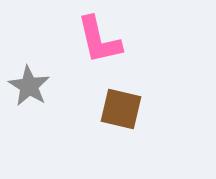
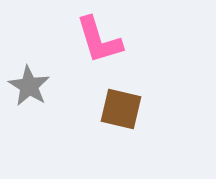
pink L-shape: rotated 4 degrees counterclockwise
